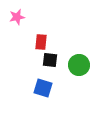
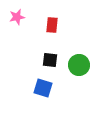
red rectangle: moved 11 px right, 17 px up
